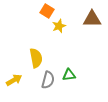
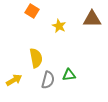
orange square: moved 15 px left
yellow star: rotated 24 degrees counterclockwise
